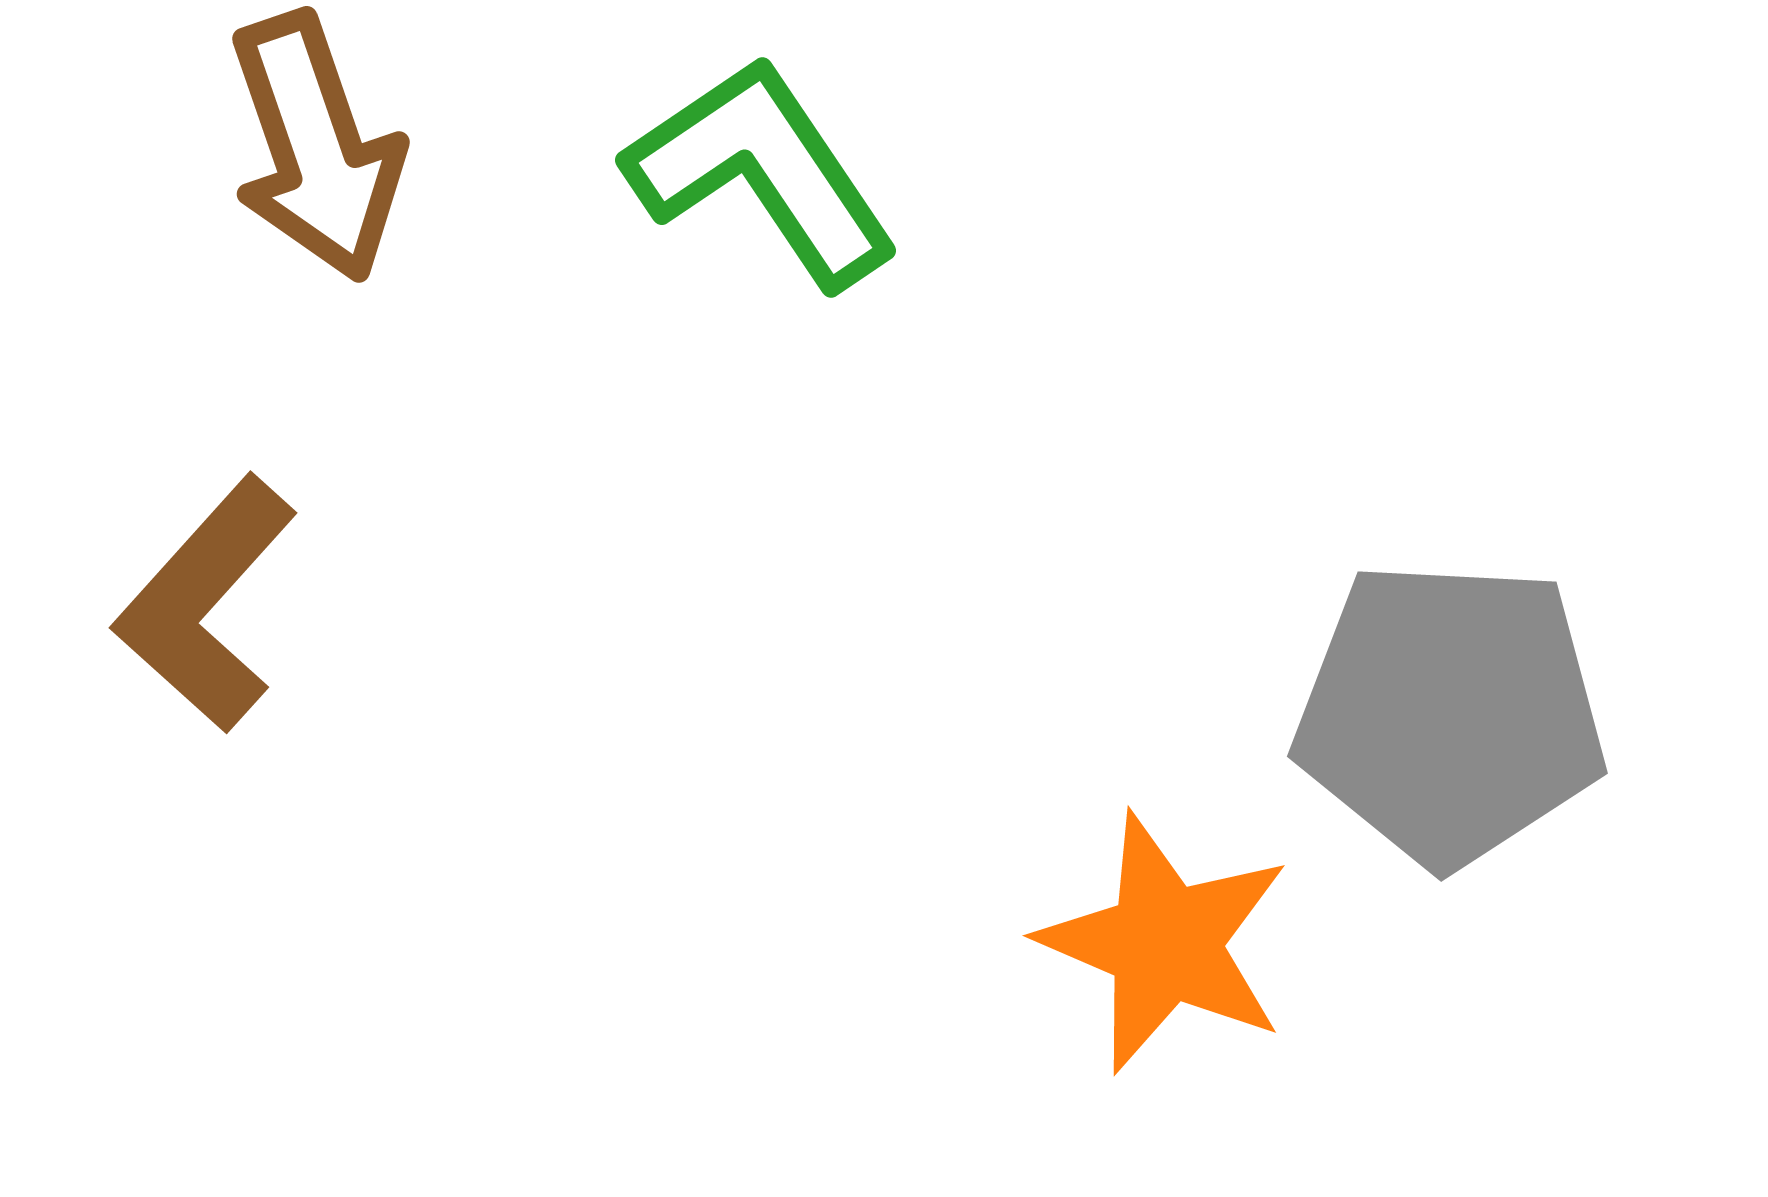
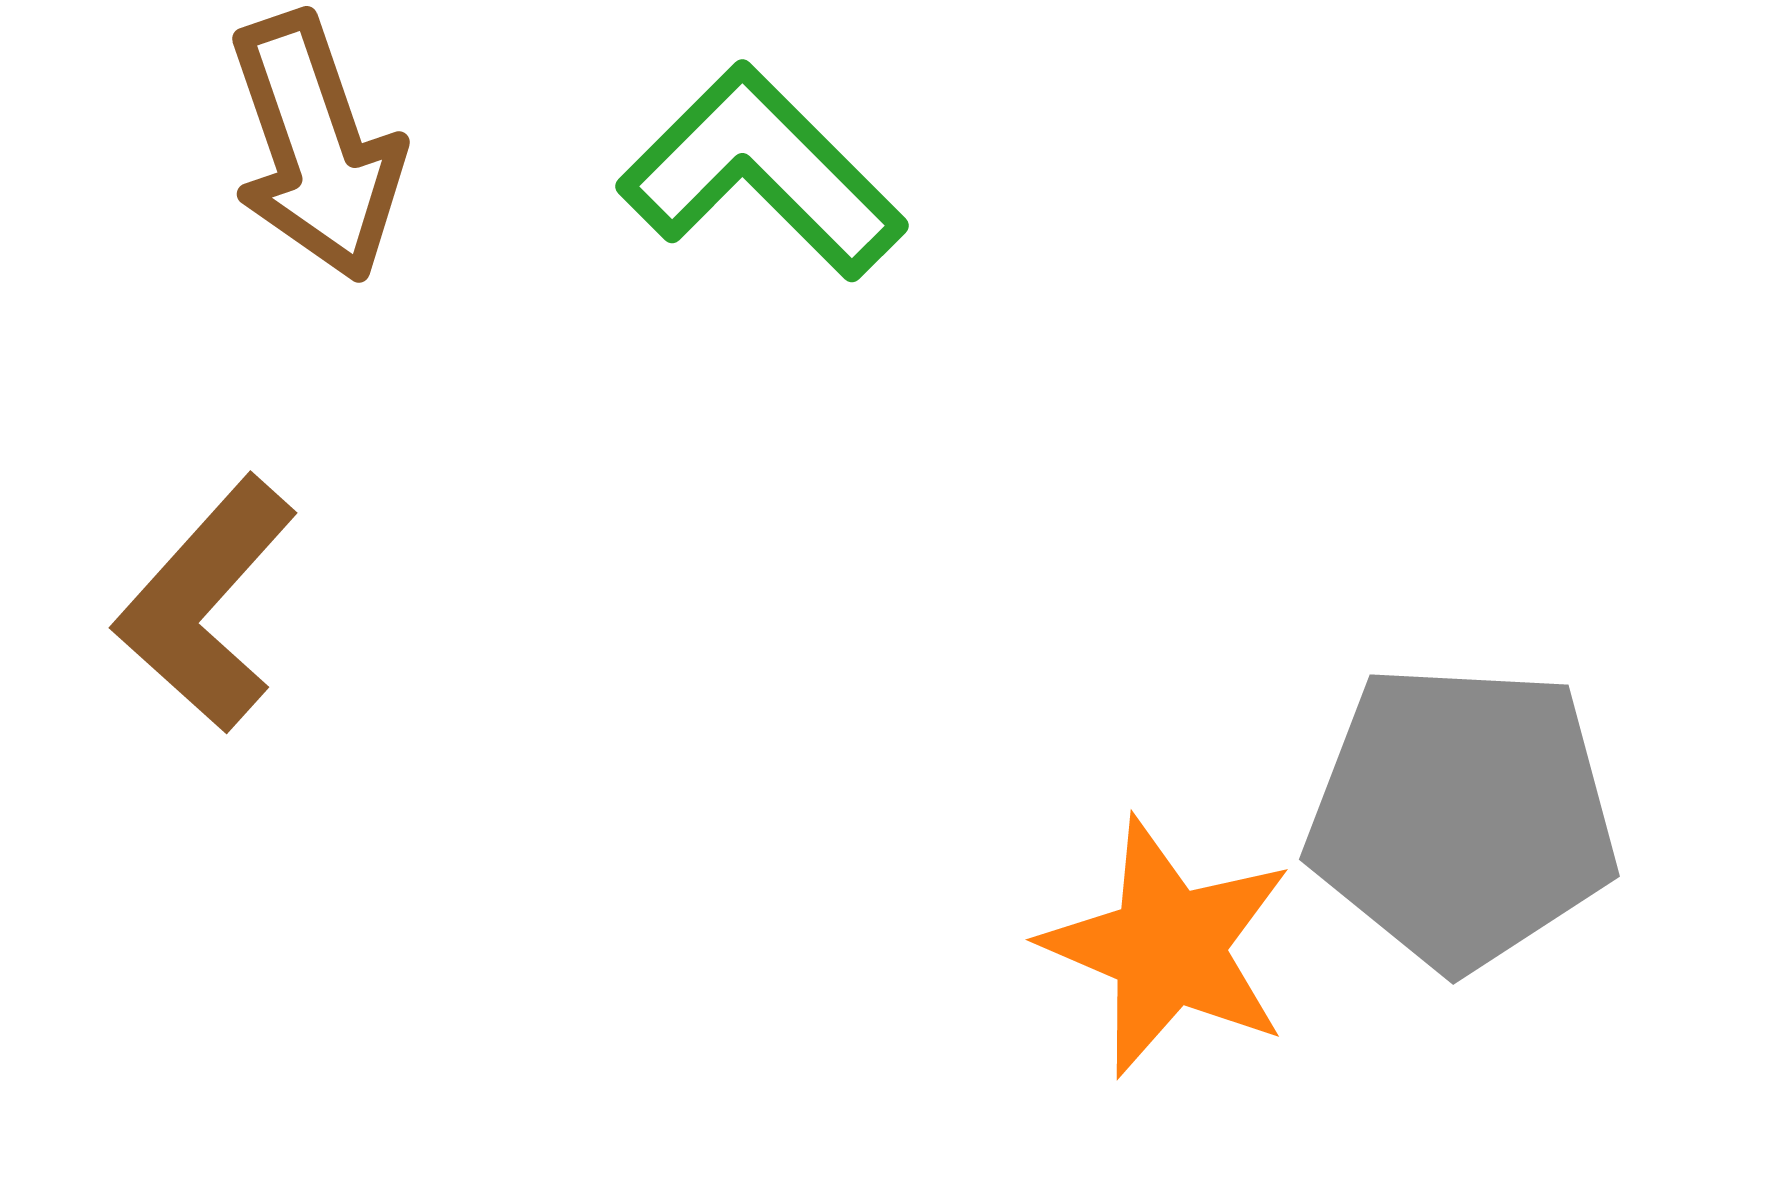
green L-shape: rotated 11 degrees counterclockwise
gray pentagon: moved 12 px right, 103 px down
orange star: moved 3 px right, 4 px down
